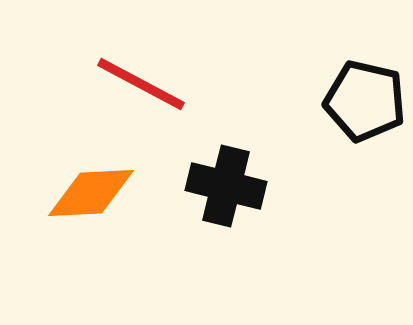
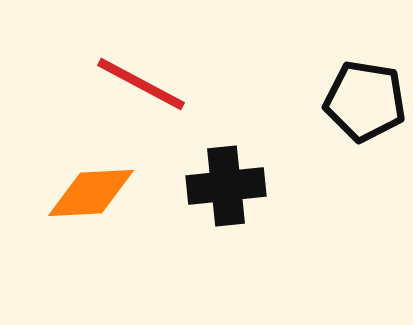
black pentagon: rotated 4 degrees counterclockwise
black cross: rotated 20 degrees counterclockwise
